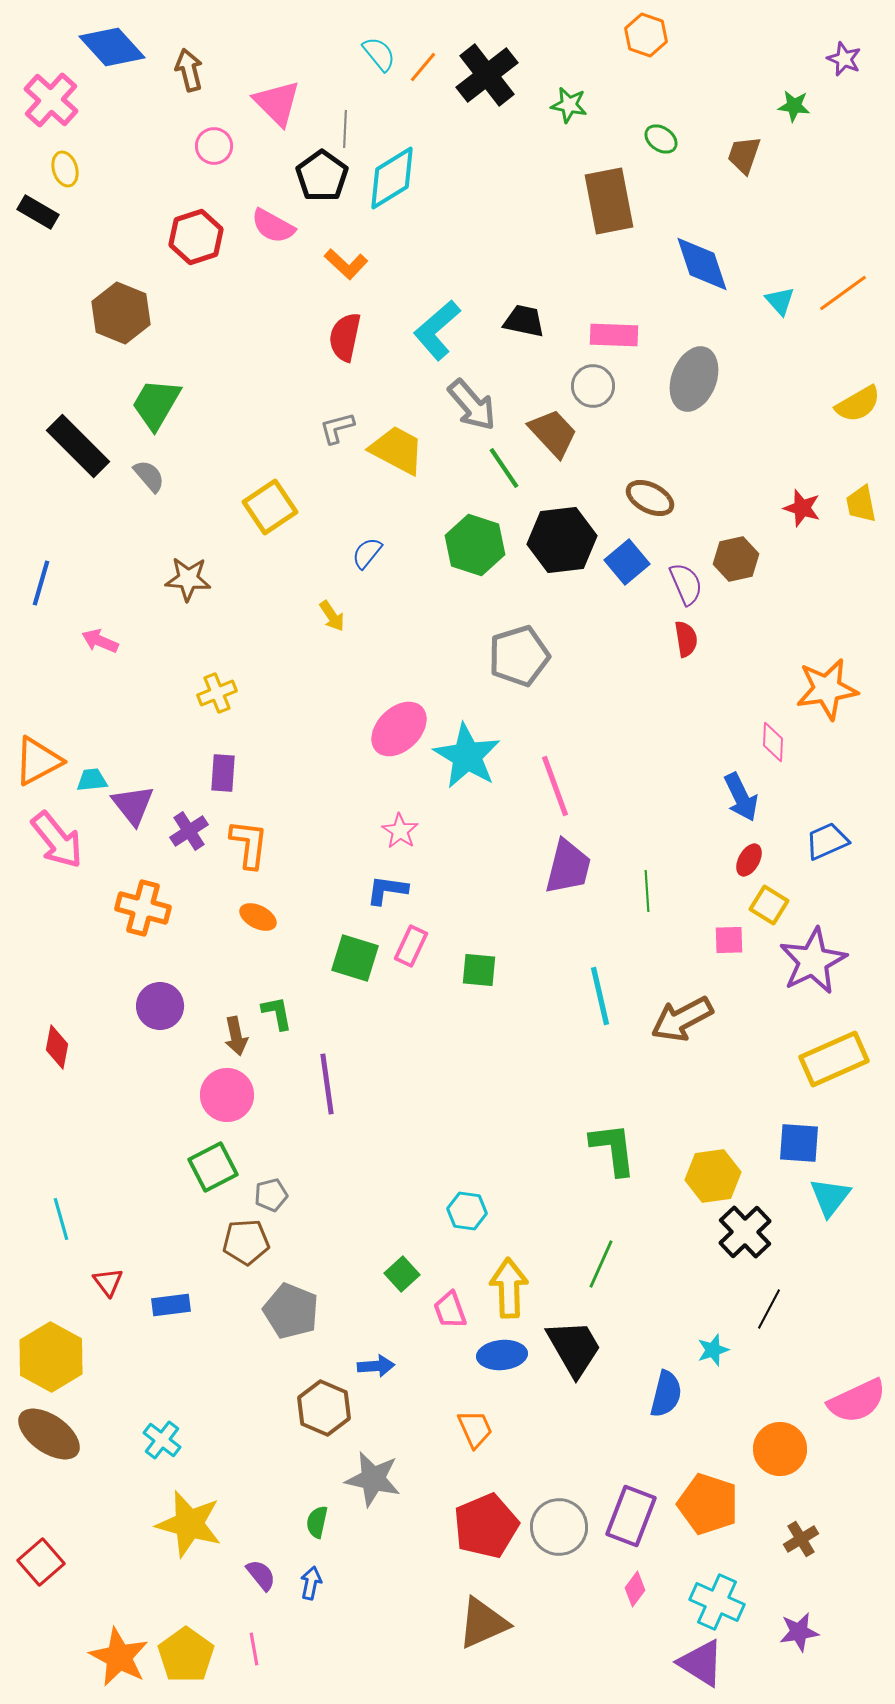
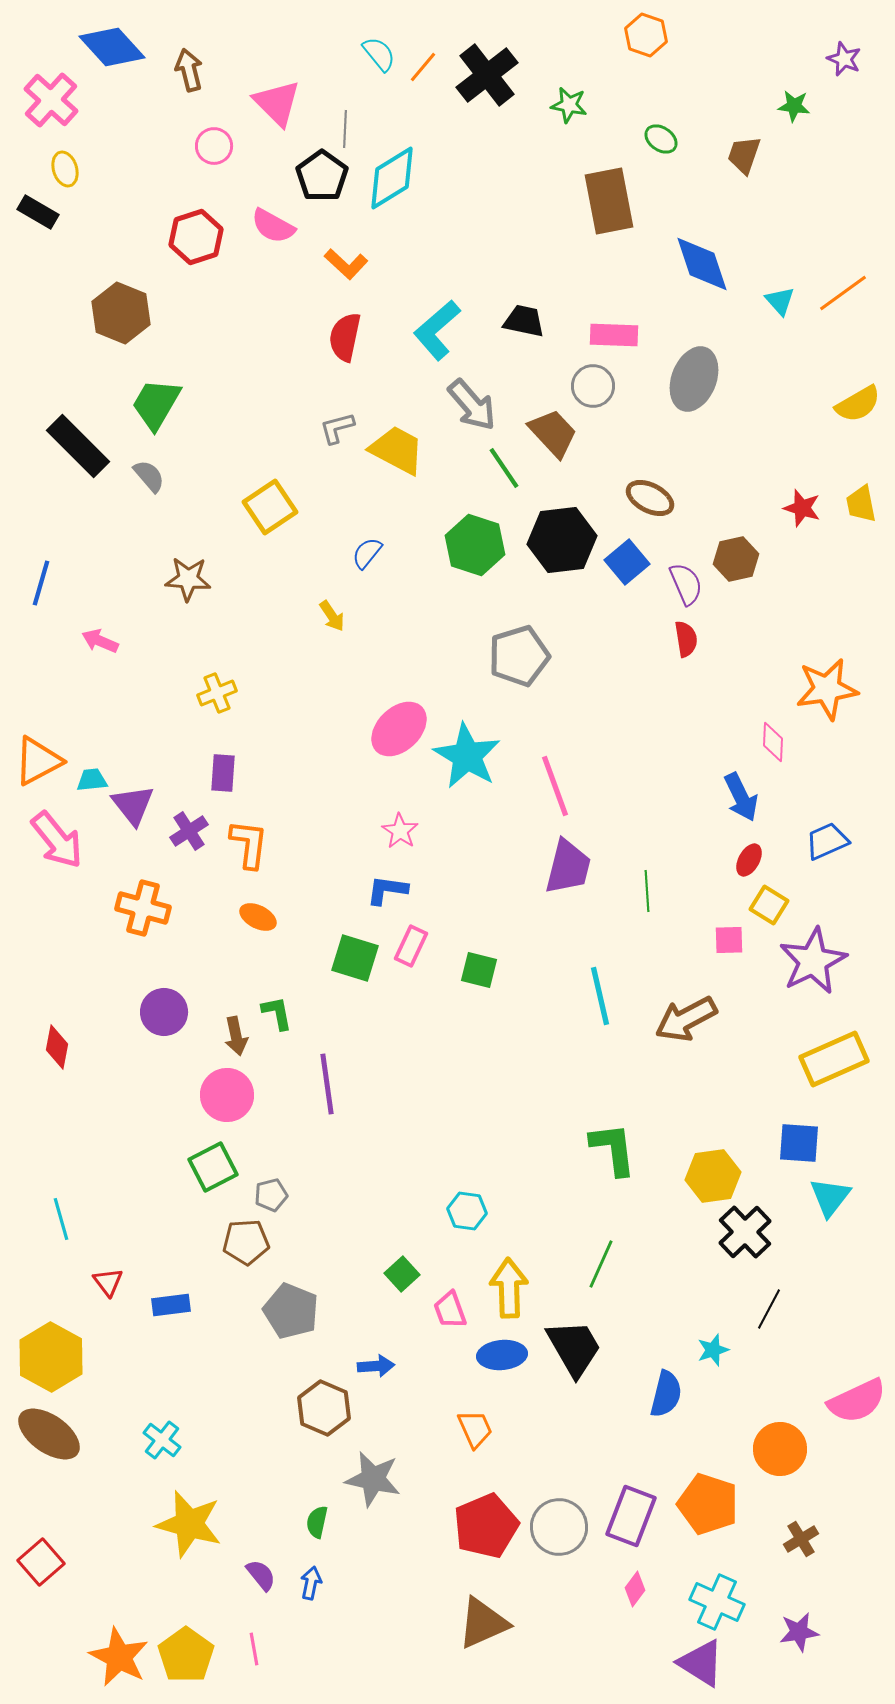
green square at (479, 970): rotated 9 degrees clockwise
purple circle at (160, 1006): moved 4 px right, 6 px down
brown arrow at (682, 1019): moved 4 px right
